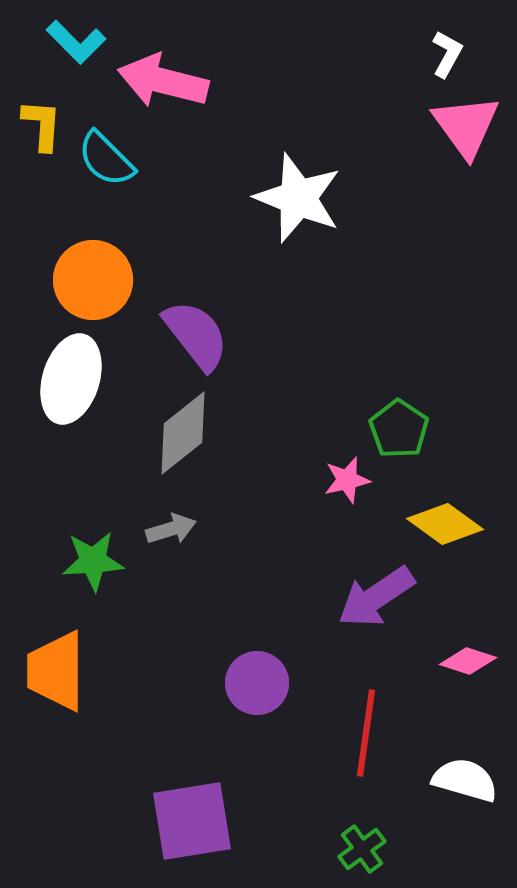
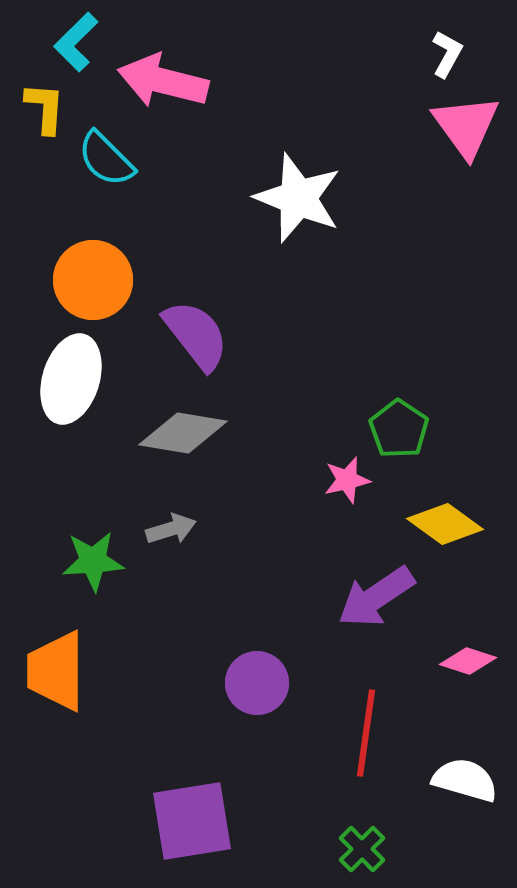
cyan L-shape: rotated 90 degrees clockwise
yellow L-shape: moved 3 px right, 17 px up
gray diamond: rotated 48 degrees clockwise
green cross: rotated 9 degrees counterclockwise
